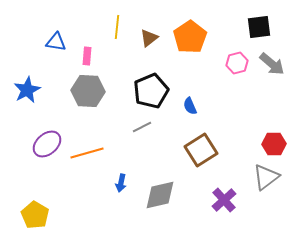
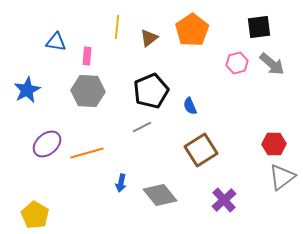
orange pentagon: moved 2 px right, 7 px up
gray triangle: moved 16 px right
gray diamond: rotated 64 degrees clockwise
